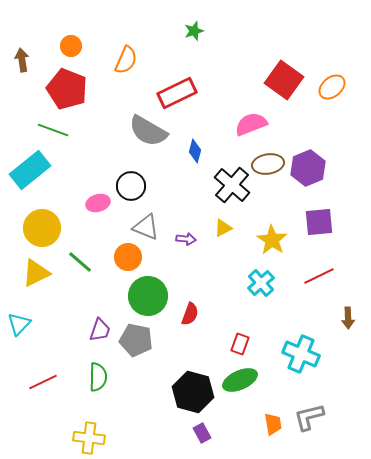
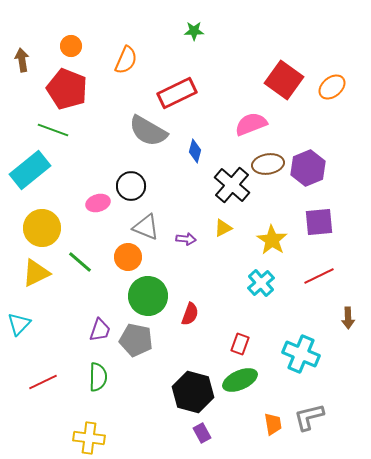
green star at (194, 31): rotated 18 degrees clockwise
